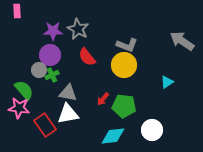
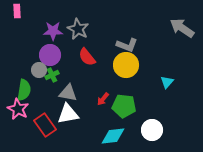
gray arrow: moved 13 px up
yellow circle: moved 2 px right
cyan triangle: rotated 16 degrees counterclockwise
green semicircle: rotated 50 degrees clockwise
pink star: moved 1 px left, 1 px down; rotated 20 degrees clockwise
